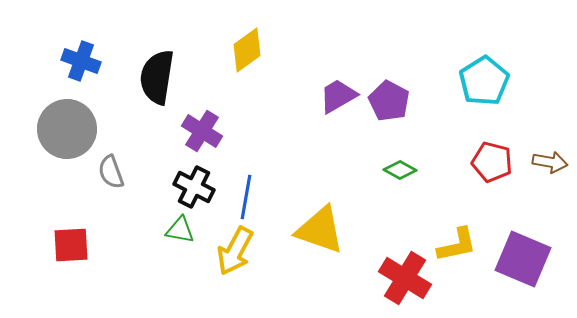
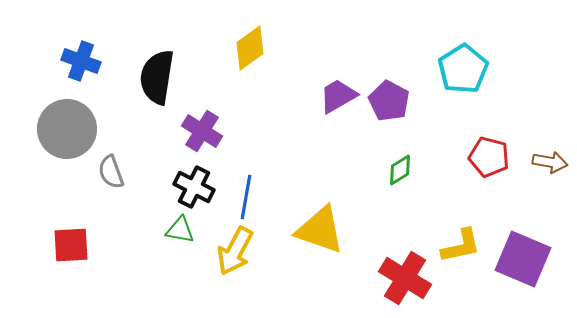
yellow diamond: moved 3 px right, 2 px up
cyan pentagon: moved 21 px left, 12 px up
red pentagon: moved 3 px left, 5 px up
green diamond: rotated 60 degrees counterclockwise
yellow L-shape: moved 4 px right, 1 px down
